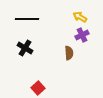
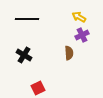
yellow arrow: moved 1 px left
black cross: moved 1 px left, 7 px down
red square: rotated 16 degrees clockwise
